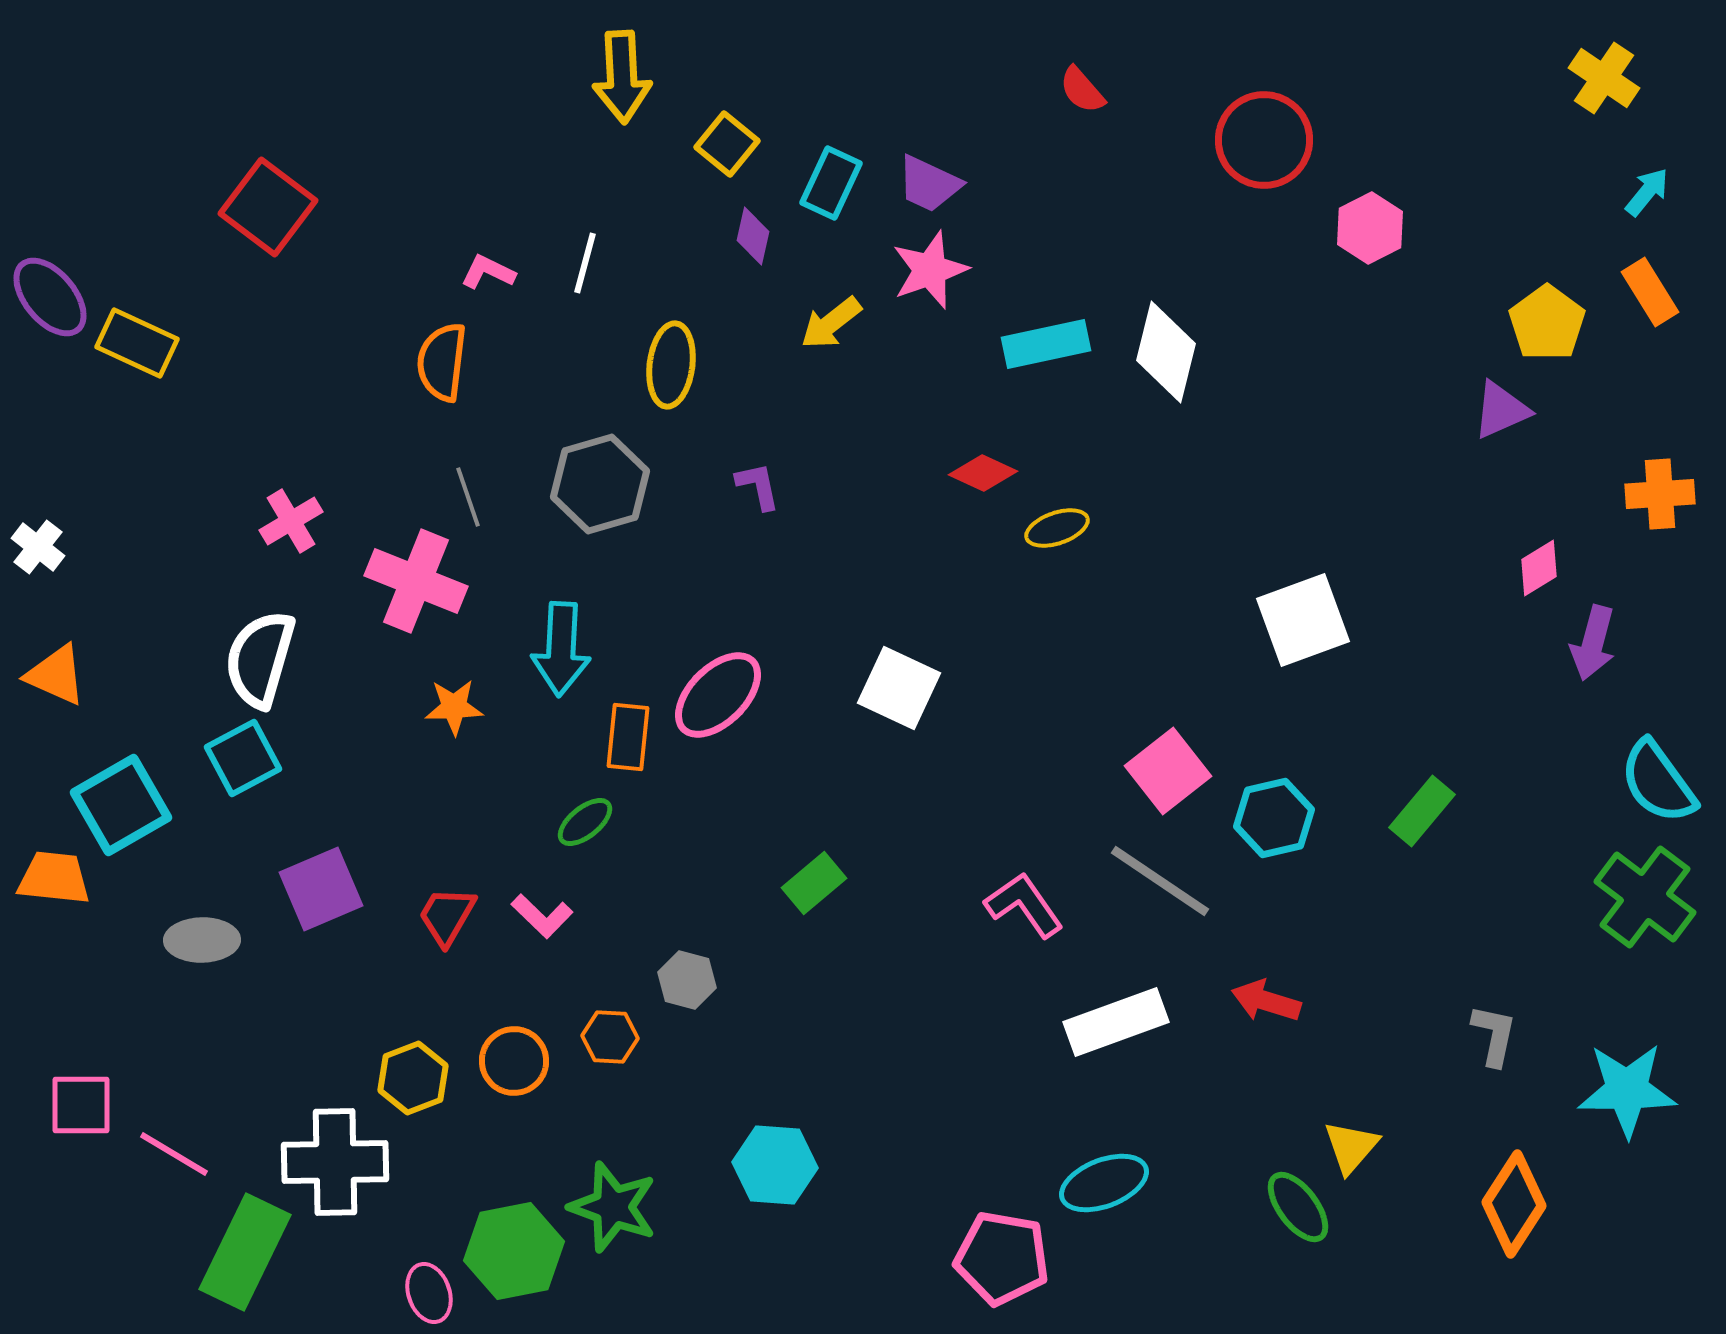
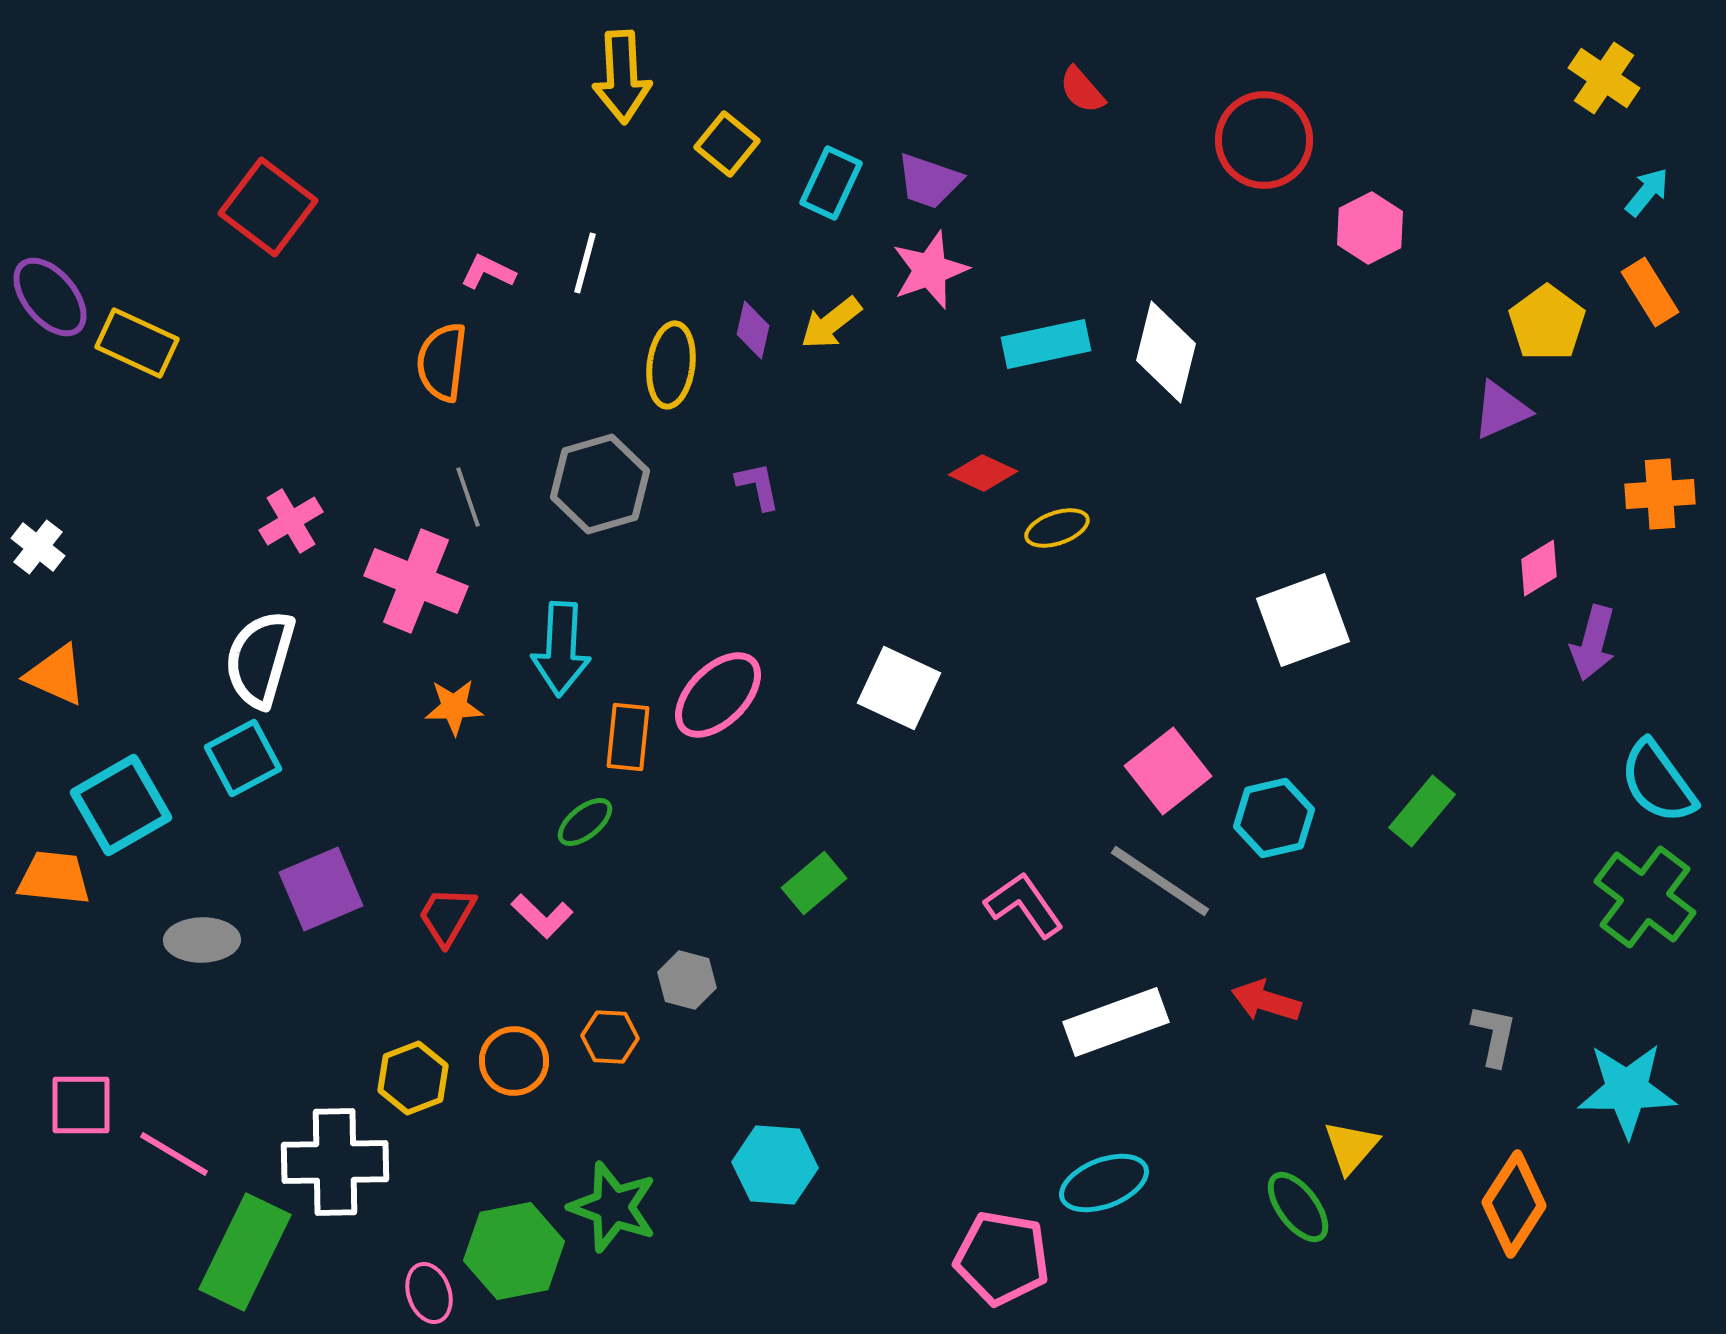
purple trapezoid at (929, 184): moved 3 px up; rotated 6 degrees counterclockwise
purple diamond at (753, 236): moved 94 px down
